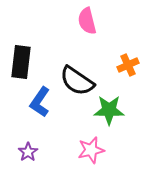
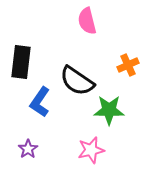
purple star: moved 3 px up
